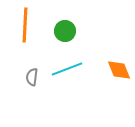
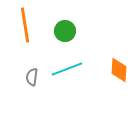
orange line: rotated 12 degrees counterclockwise
orange diamond: rotated 25 degrees clockwise
